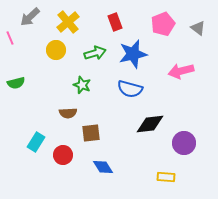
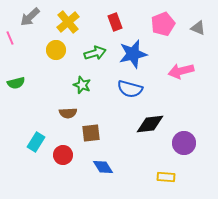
gray triangle: rotated 14 degrees counterclockwise
